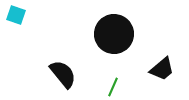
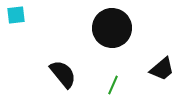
cyan square: rotated 24 degrees counterclockwise
black circle: moved 2 px left, 6 px up
green line: moved 2 px up
